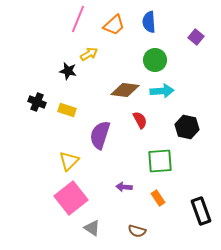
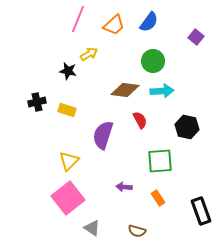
blue semicircle: rotated 140 degrees counterclockwise
green circle: moved 2 px left, 1 px down
black cross: rotated 36 degrees counterclockwise
purple semicircle: moved 3 px right
pink square: moved 3 px left
